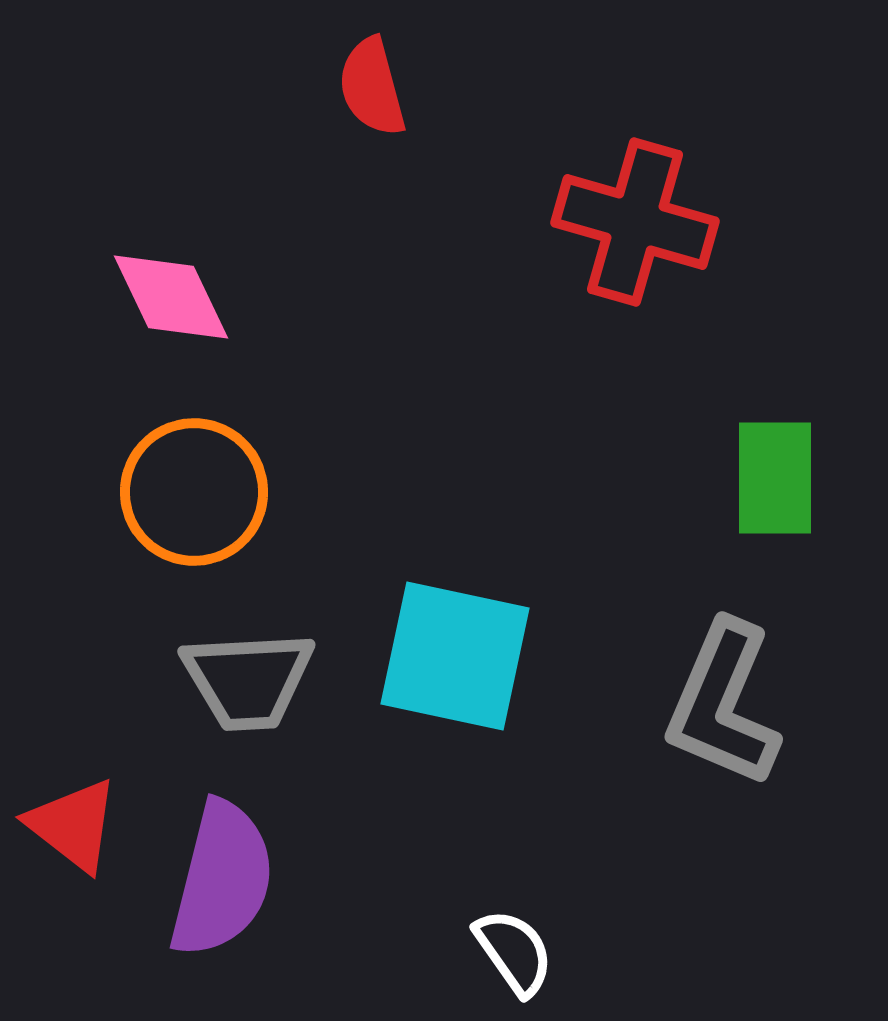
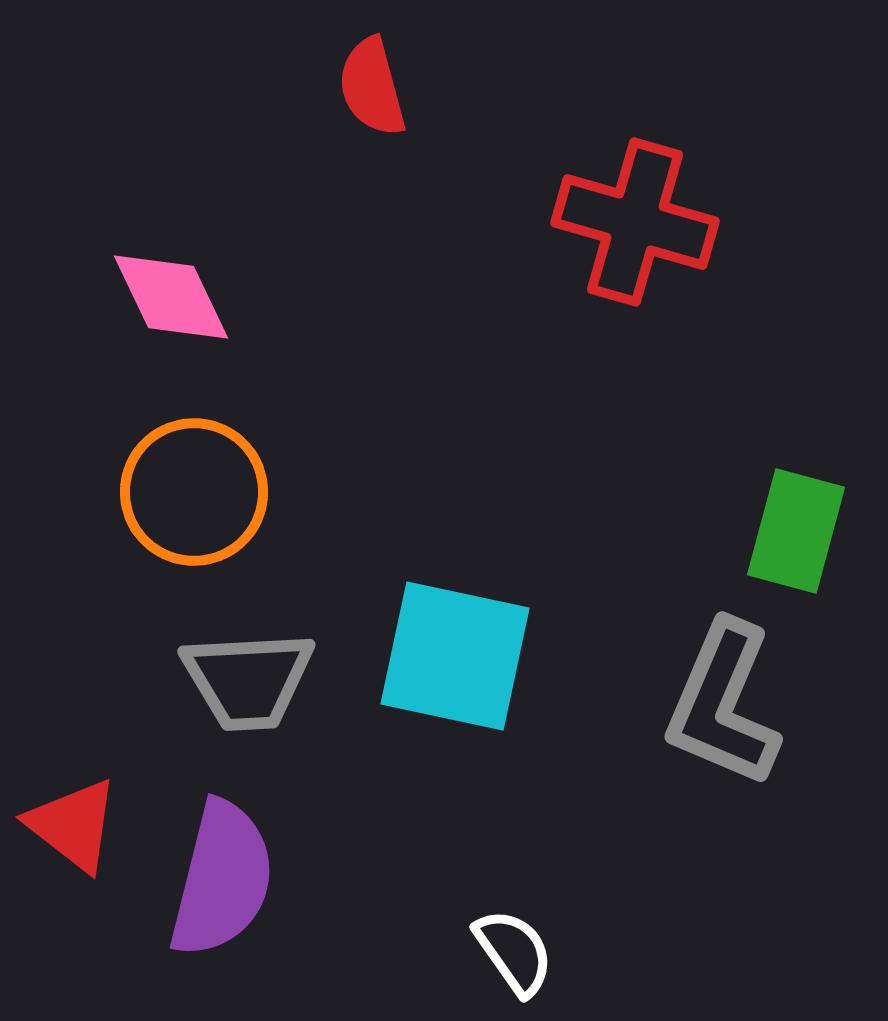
green rectangle: moved 21 px right, 53 px down; rotated 15 degrees clockwise
